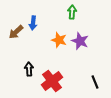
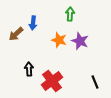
green arrow: moved 2 px left, 2 px down
brown arrow: moved 2 px down
